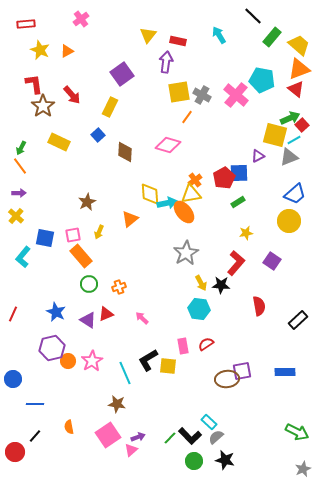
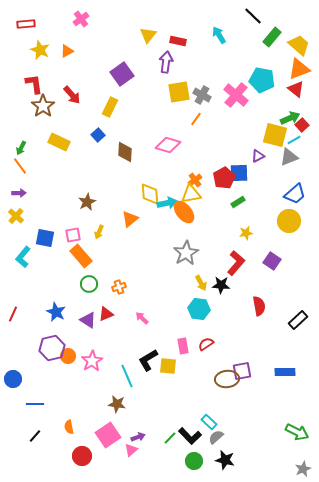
orange line at (187, 117): moved 9 px right, 2 px down
orange circle at (68, 361): moved 5 px up
cyan line at (125, 373): moved 2 px right, 3 px down
red circle at (15, 452): moved 67 px right, 4 px down
